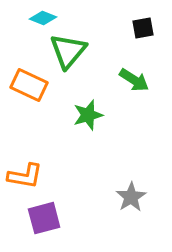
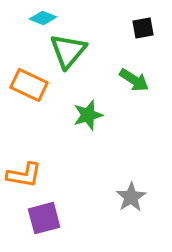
orange L-shape: moved 1 px left, 1 px up
